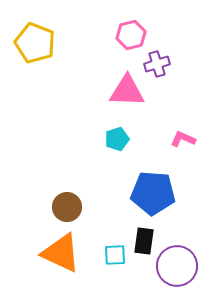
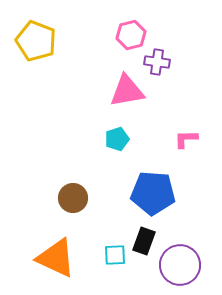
yellow pentagon: moved 1 px right, 2 px up
purple cross: moved 2 px up; rotated 25 degrees clockwise
pink triangle: rotated 12 degrees counterclockwise
pink L-shape: moved 3 px right; rotated 25 degrees counterclockwise
brown circle: moved 6 px right, 9 px up
black rectangle: rotated 12 degrees clockwise
orange triangle: moved 5 px left, 5 px down
purple circle: moved 3 px right, 1 px up
